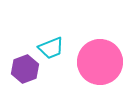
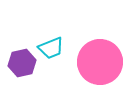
purple hexagon: moved 3 px left, 6 px up; rotated 8 degrees clockwise
